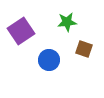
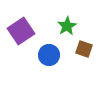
green star: moved 4 px down; rotated 24 degrees counterclockwise
blue circle: moved 5 px up
